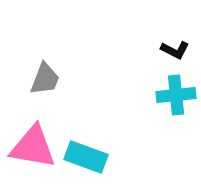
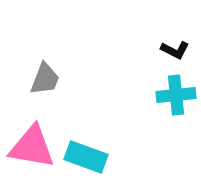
pink triangle: moved 1 px left
